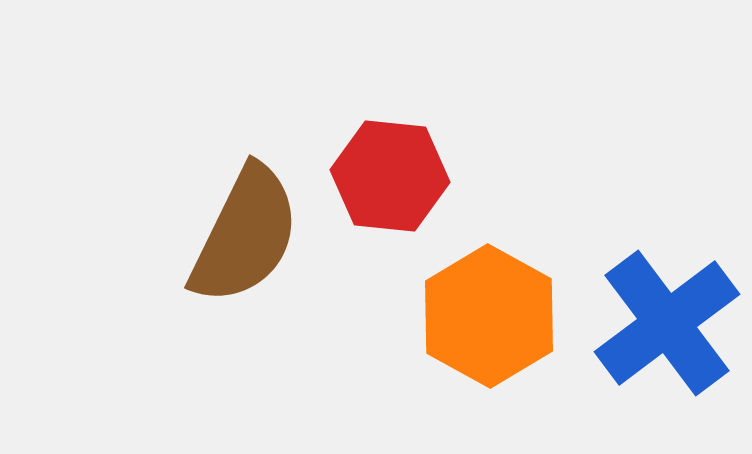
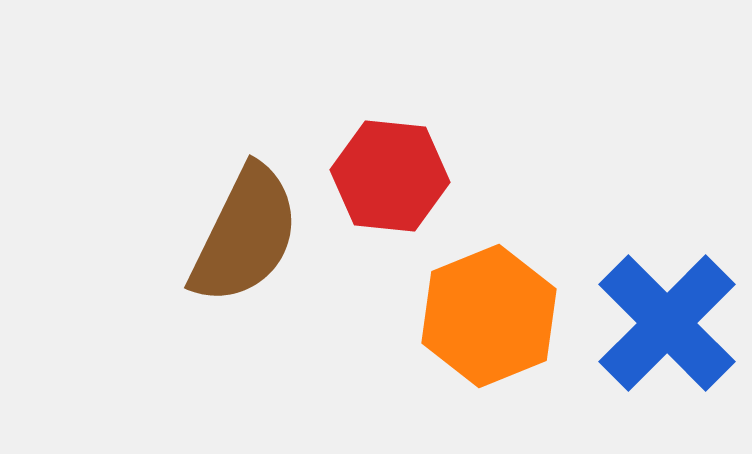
orange hexagon: rotated 9 degrees clockwise
blue cross: rotated 8 degrees counterclockwise
